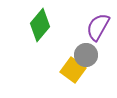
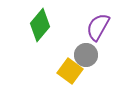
yellow square: moved 3 px left, 1 px down
